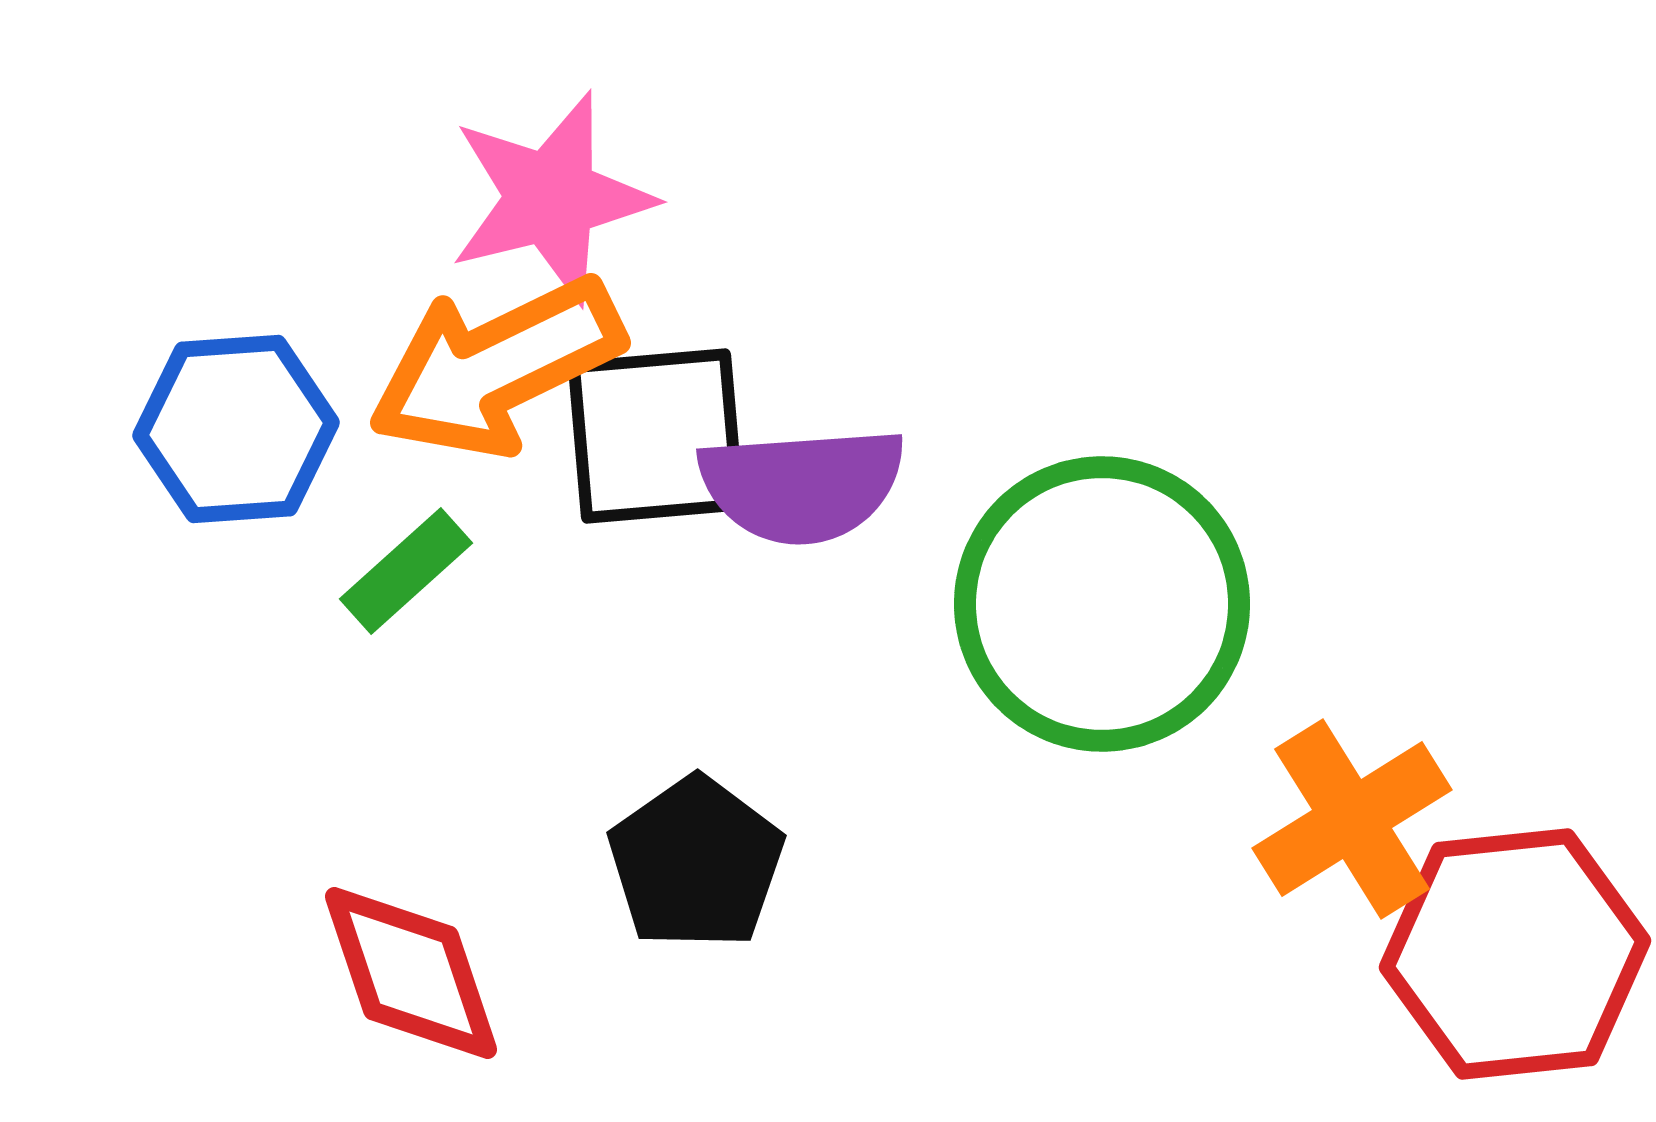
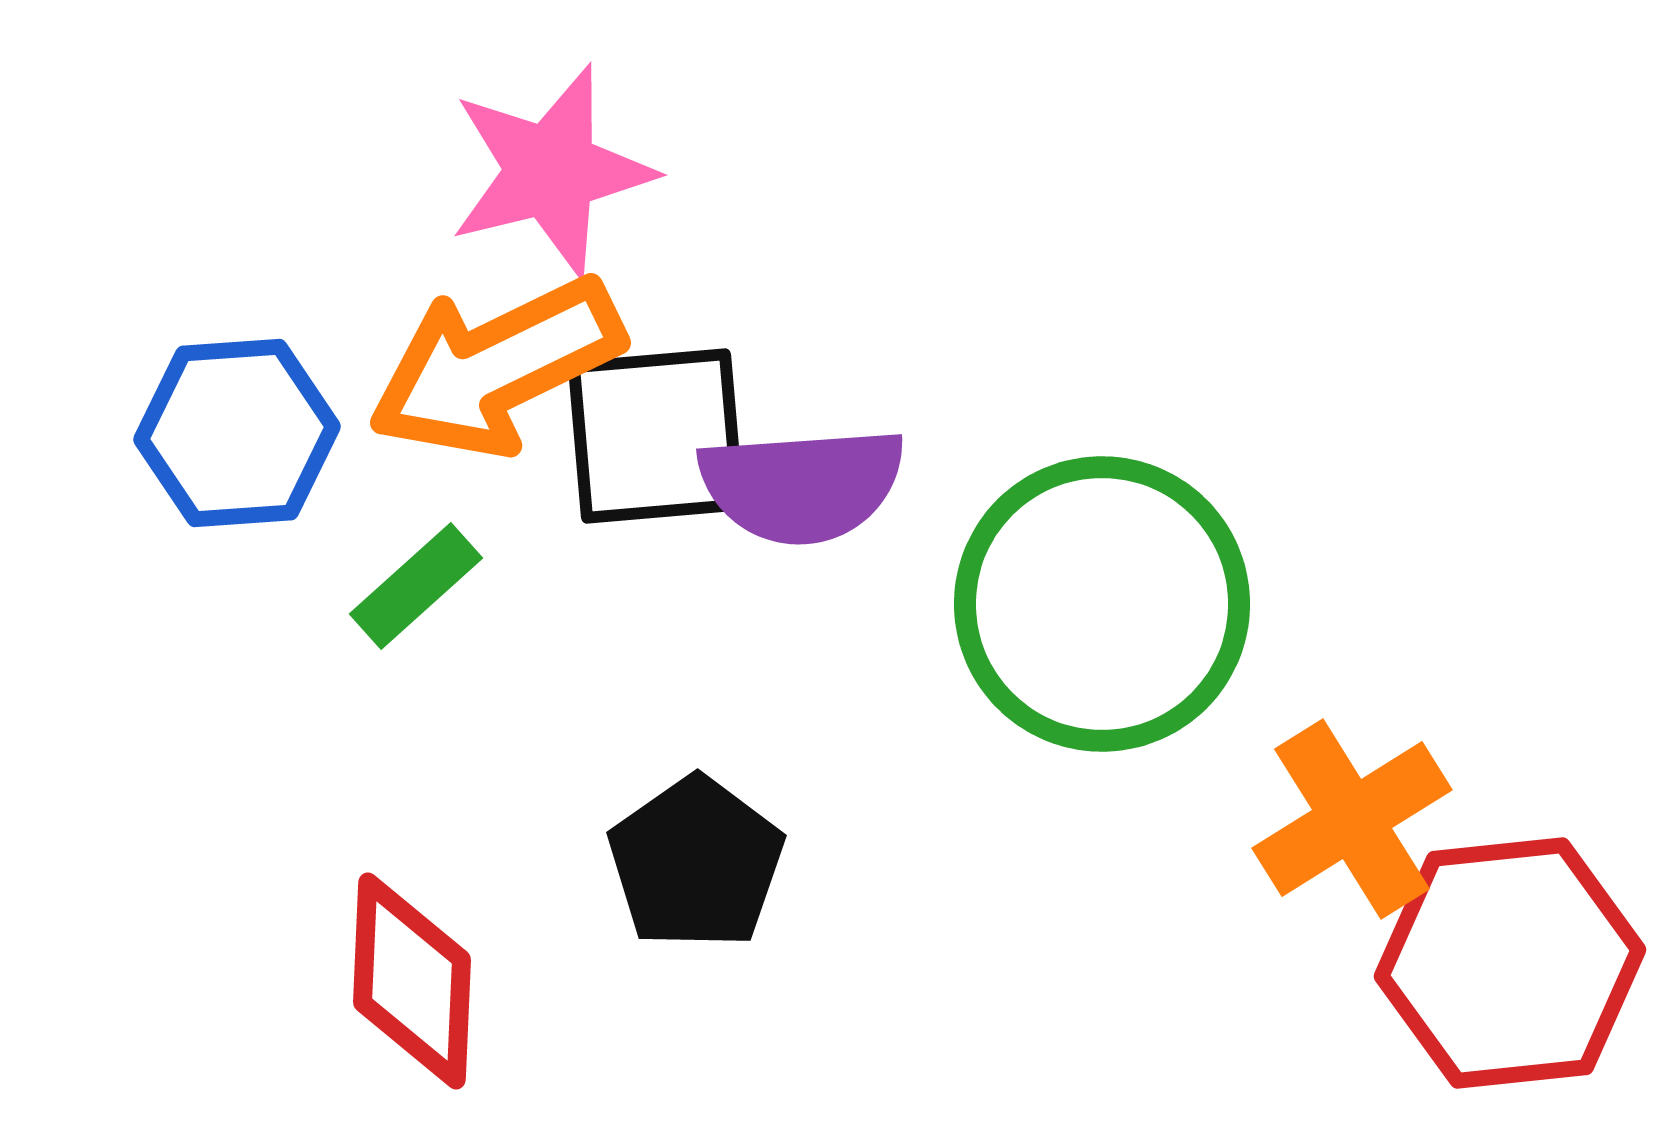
pink star: moved 27 px up
blue hexagon: moved 1 px right, 4 px down
green rectangle: moved 10 px right, 15 px down
red hexagon: moved 5 px left, 9 px down
red diamond: moved 1 px right, 8 px down; rotated 21 degrees clockwise
